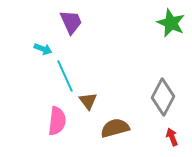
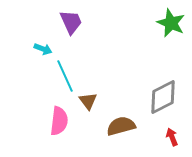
gray diamond: rotated 36 degrees clockwise
pink semicircle: moved 2 px right
brown semicircle: moved 6 px right, 2 px up
